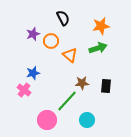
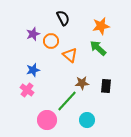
green arrow: rotated 120 degrees counterclockwise
blue star: moved 3 px up
pink cross: moved 3 px right
